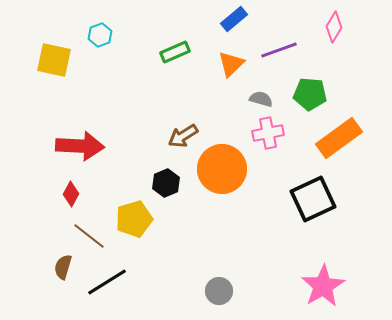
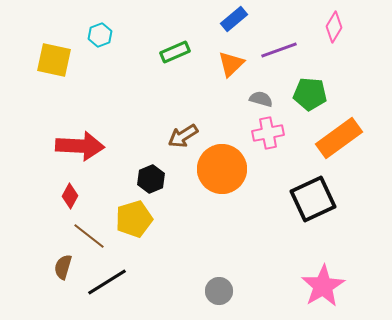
black hexagon: moved 15 px left, 4 px up
red diamond: moved 1 px left, 2 px down
